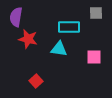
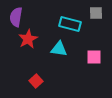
cyan rectangle: moved 1 px right, 3 px up; rotated 15 degrees clockwise
red star: rotated 30 degrees clockwise
